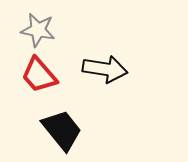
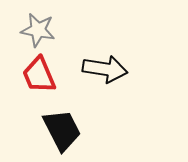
red trapezoid: rotated 18 degrees clockwise
black trapezoid: rotated 12 degrees clockwise
